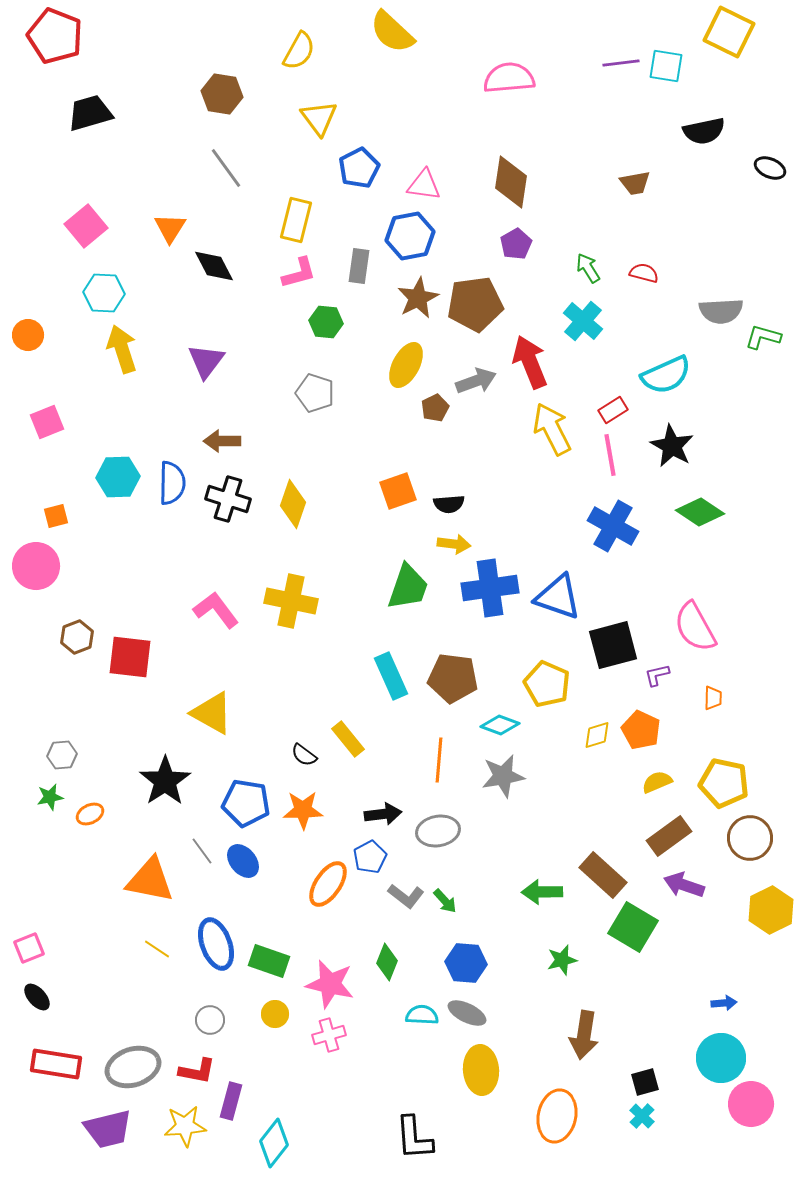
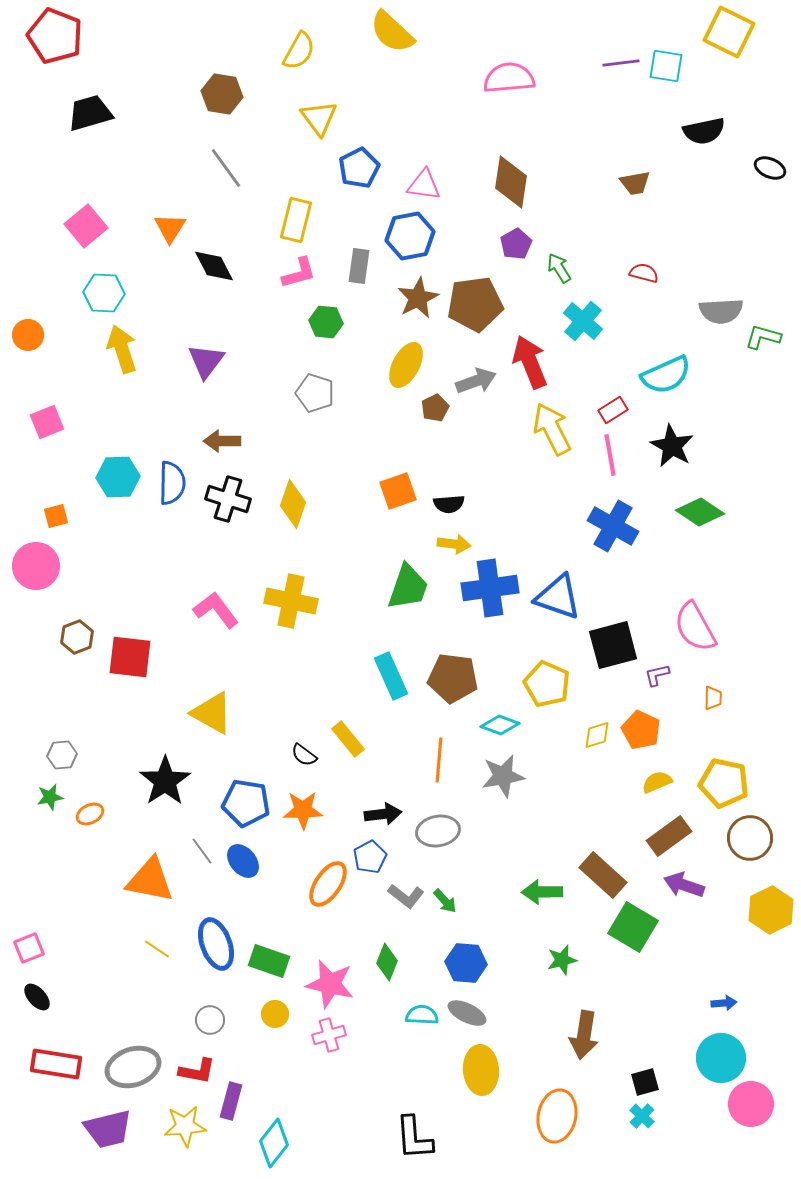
green arrow at (588, 268): moved 29 px left
